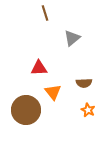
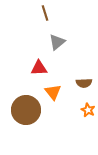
gray triangle: moved 15 px left, 4 px down
